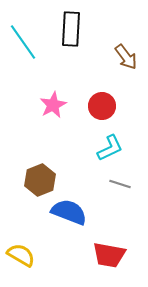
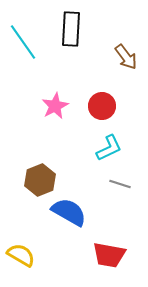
pink star: moved 2 px right, 1 px down
cyan L-shape: moved 1 px left
blue semicircle: rotated 9 degrees clockwise
